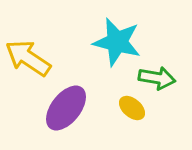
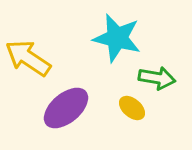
cyan star: moved 4 px up
purple ellipse: rotated 12 degrees clockwise
